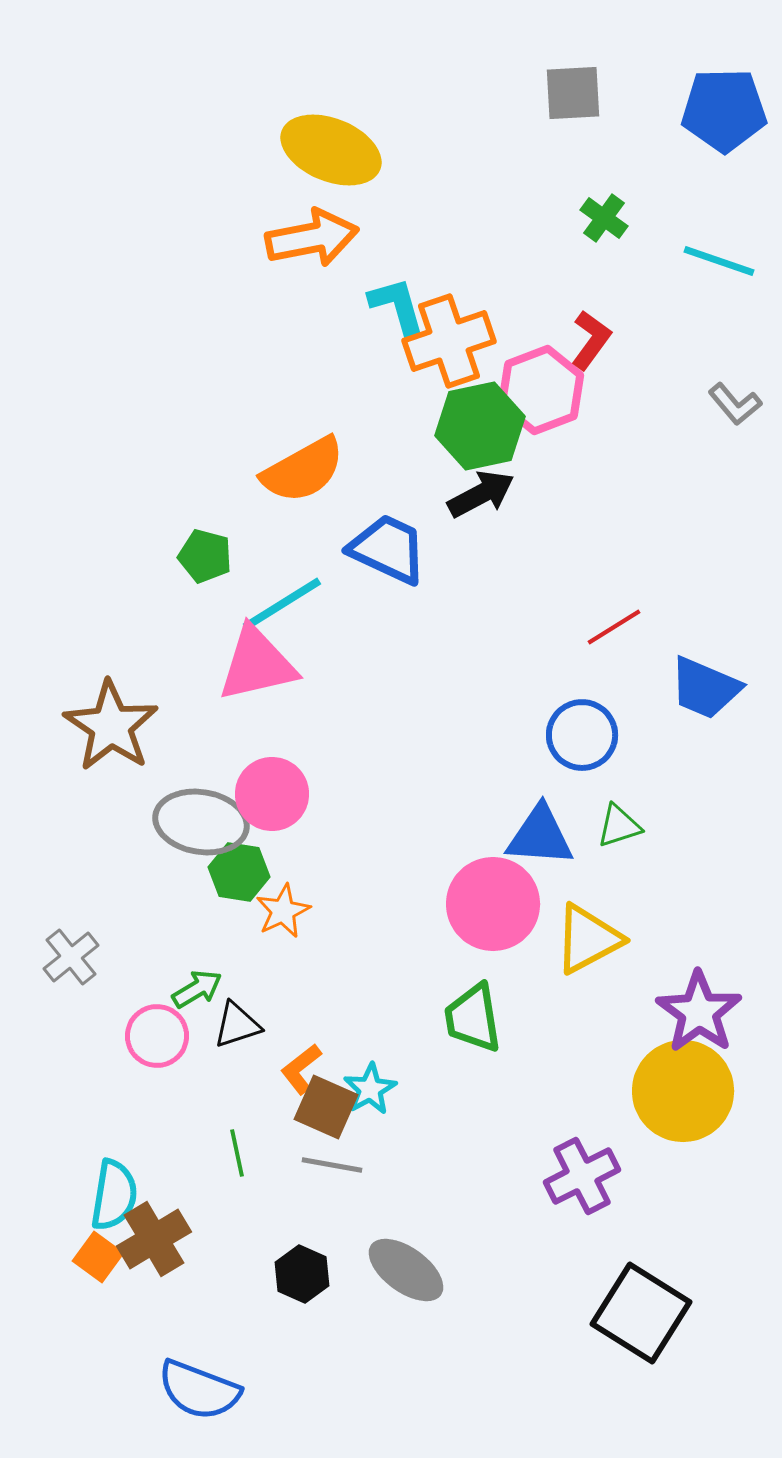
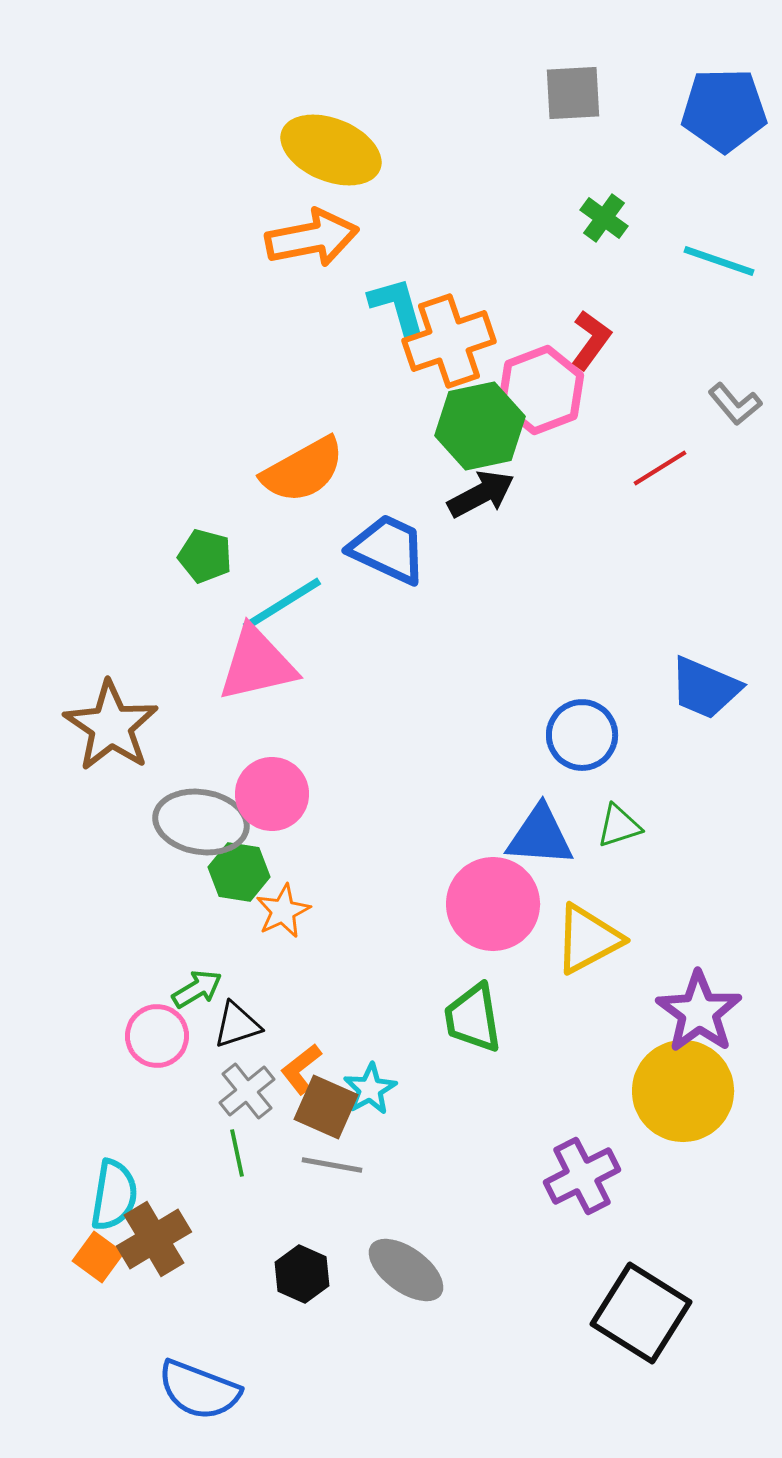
red line at (614, 627): moved 46 px right, 159 px up
gray cross at (71, 957): moved 176 px right, 134 px down
